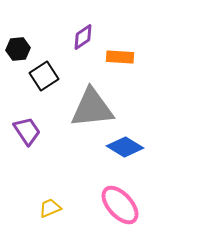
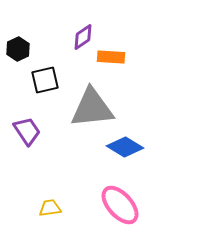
black hexagon: rotated 20 degrees counterclockwise
orange rectangle: moved 9 px left
black square: moved 1 px right, 4 px down; rotated 20 degrees clockwise
yellow trapezoid: rotated 15 degrees clockwise
